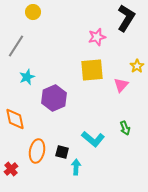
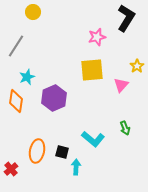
orange diamond: moved 1 px right, 18 px up; rotated 20 degrees clockwise
